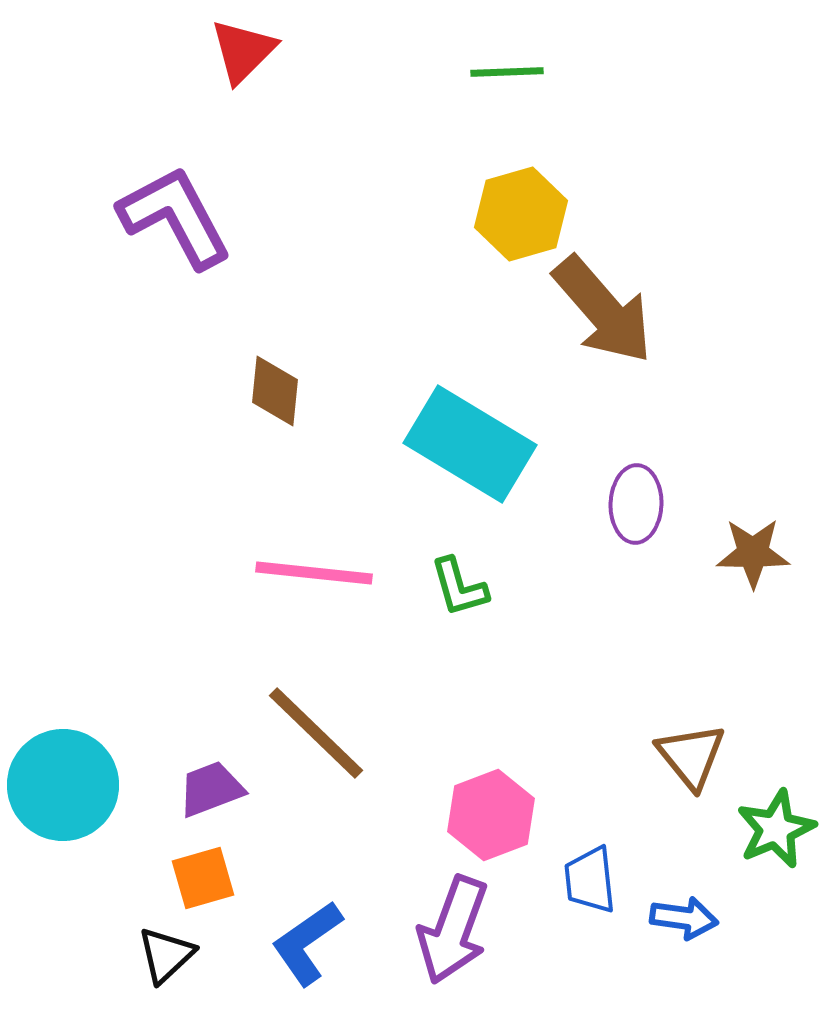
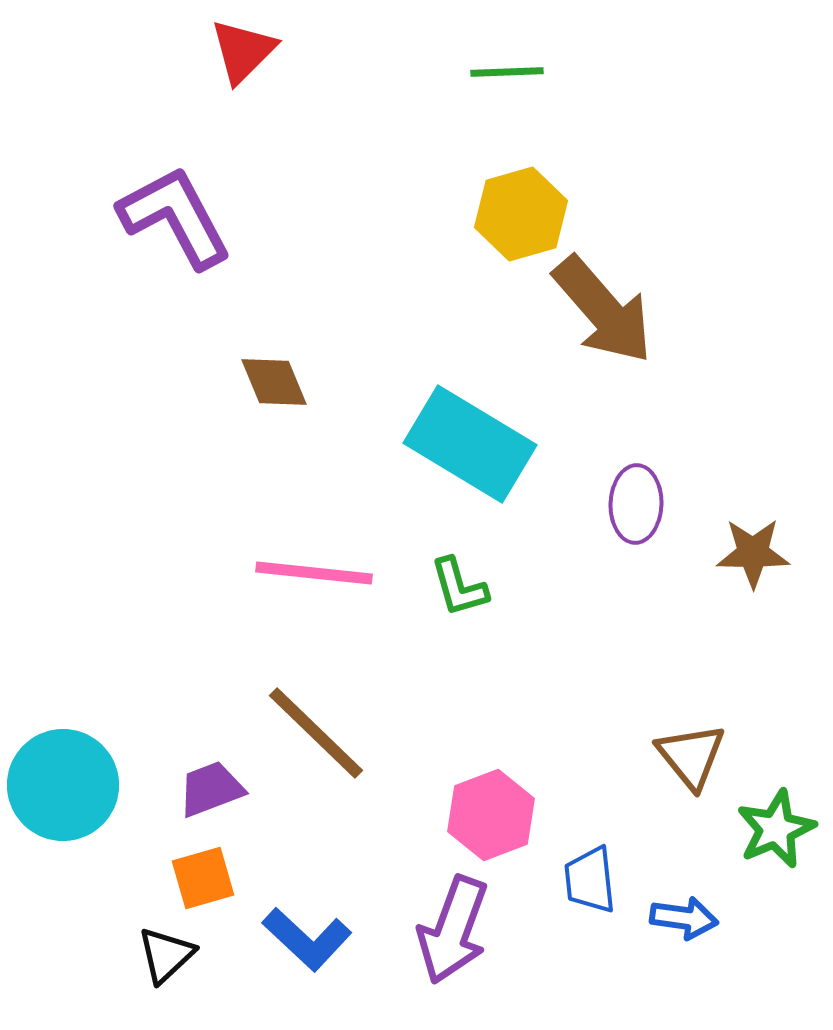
brown diamond: moved 1 px left, 9 px up; rotated 28 degrees counterclockwise
blue L-shape: moved 4 px up; rotated 102 degrees counterclockwise
